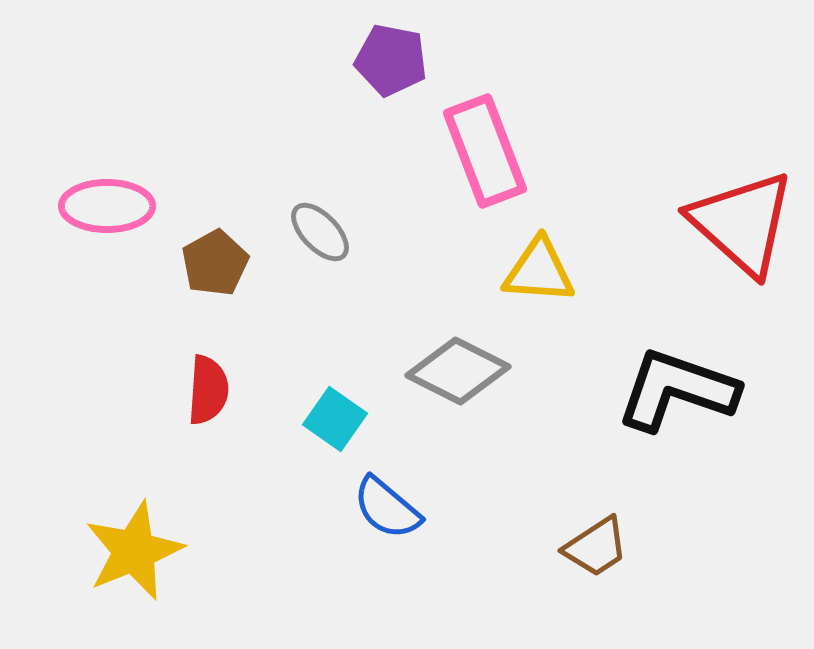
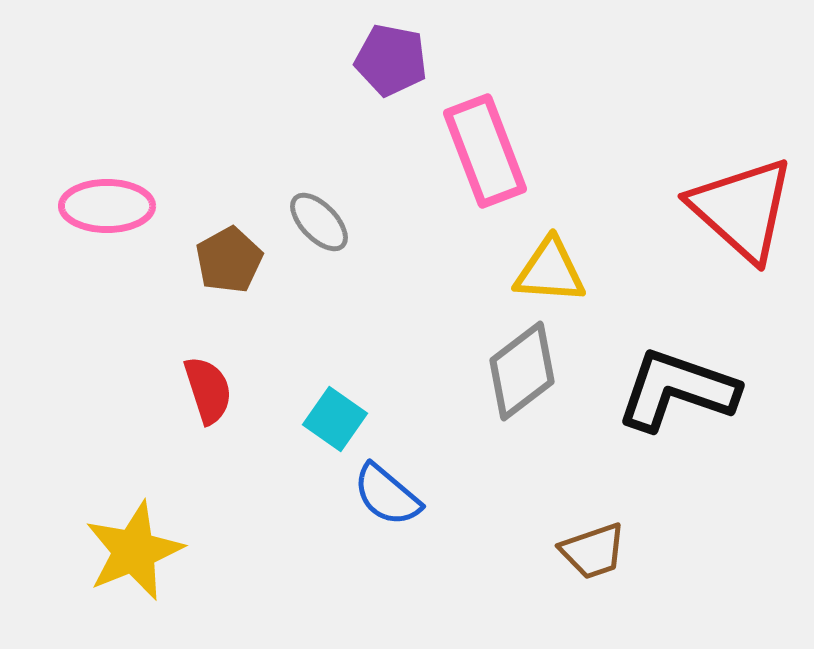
red triangle: moved 14 px up
gray ellipse: moved 1 px left, 10 px up
brown pentagon: moved 14 px right, 3 px up
yellow triangle: moved 11 px right
gray diamond: moved 64 px right; rotated 64 degrees counterclockwise
red semicircle: rotated 22 degrees counterclockwise
blue semicircle: moved 13 px up
brown trapezoid: moved 3 px left, 4 px down; rotated 14 degrees clockwise
